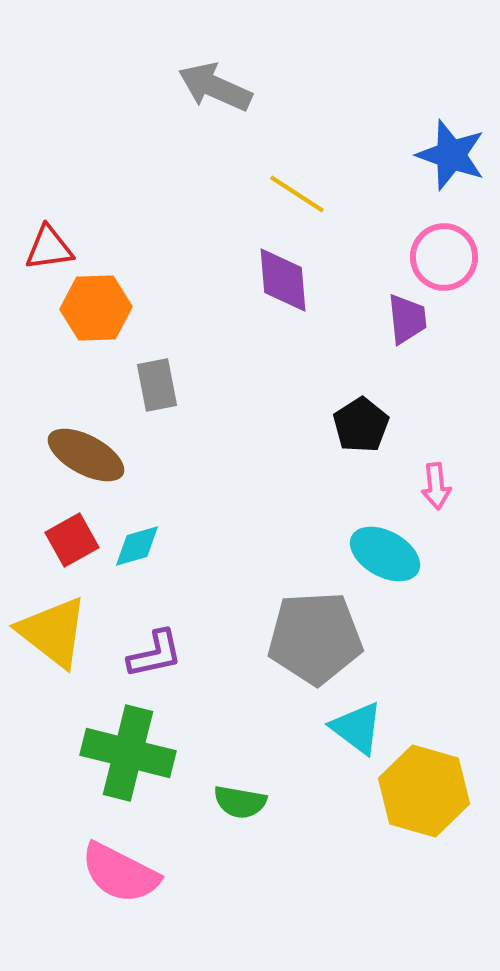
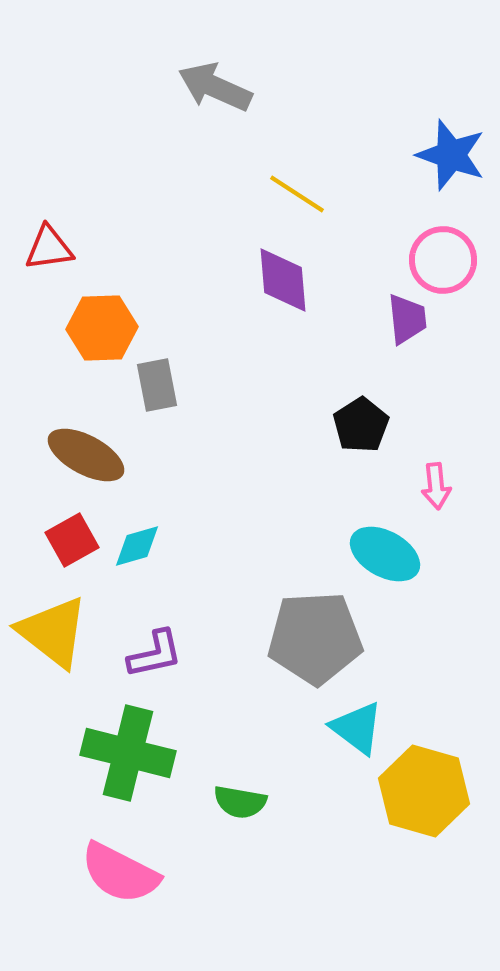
pink circle: moved 1 px left, 3 px down
orange hexagon: moved 6 px right, 20 px down
